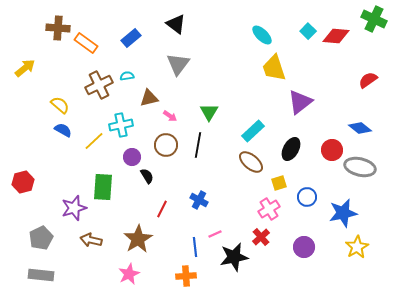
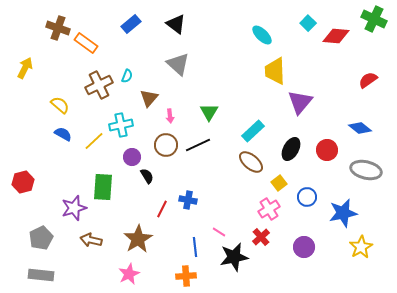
brown cross at (58, 28): rotated 15 degrees clockwise
cyan square at (308, 31): moved 8 px up
blue rectangle at (131, 38): moved 14 px up
gray triangle at (178, 64): rotated 25 degrees counterclockwise
yellow arrow at (25, 68): rotated 25 degrees counterclockwise
yellow trapezoid at (274, 68): moved 1 px right, 3 px down; rotated 16 degrees clockwise
cyan semicircle at (127, 76): rotated 120 degrees clockwise
brown triangle at (149, 98): rotated 36 degrees counterclockwise
purple triangle at (300, 102): rotated 12 degrees counterclockwise
pink arrow at (170, 116): rotated 48 degrees clockwise
blue semicircle at (63, 130): moved 4 px down
black line at (198, 145): rotated 55 degrees clockwise
red circle at (332, 150): moved 5 px left
gray ellipse at (360, 167): moved 6 px right, 3 px down
yellow square at (279, 183): rotated 21 degrees counterclockwise
blue cross at (199, 200): moved 11 px left; rotated 18 degrees counterclockwise
pink line at (215, 234): moved 4 px right, 2 px up; rotated 56 degrees clockwise
yellow star at (357, 247): moved 4 px right
